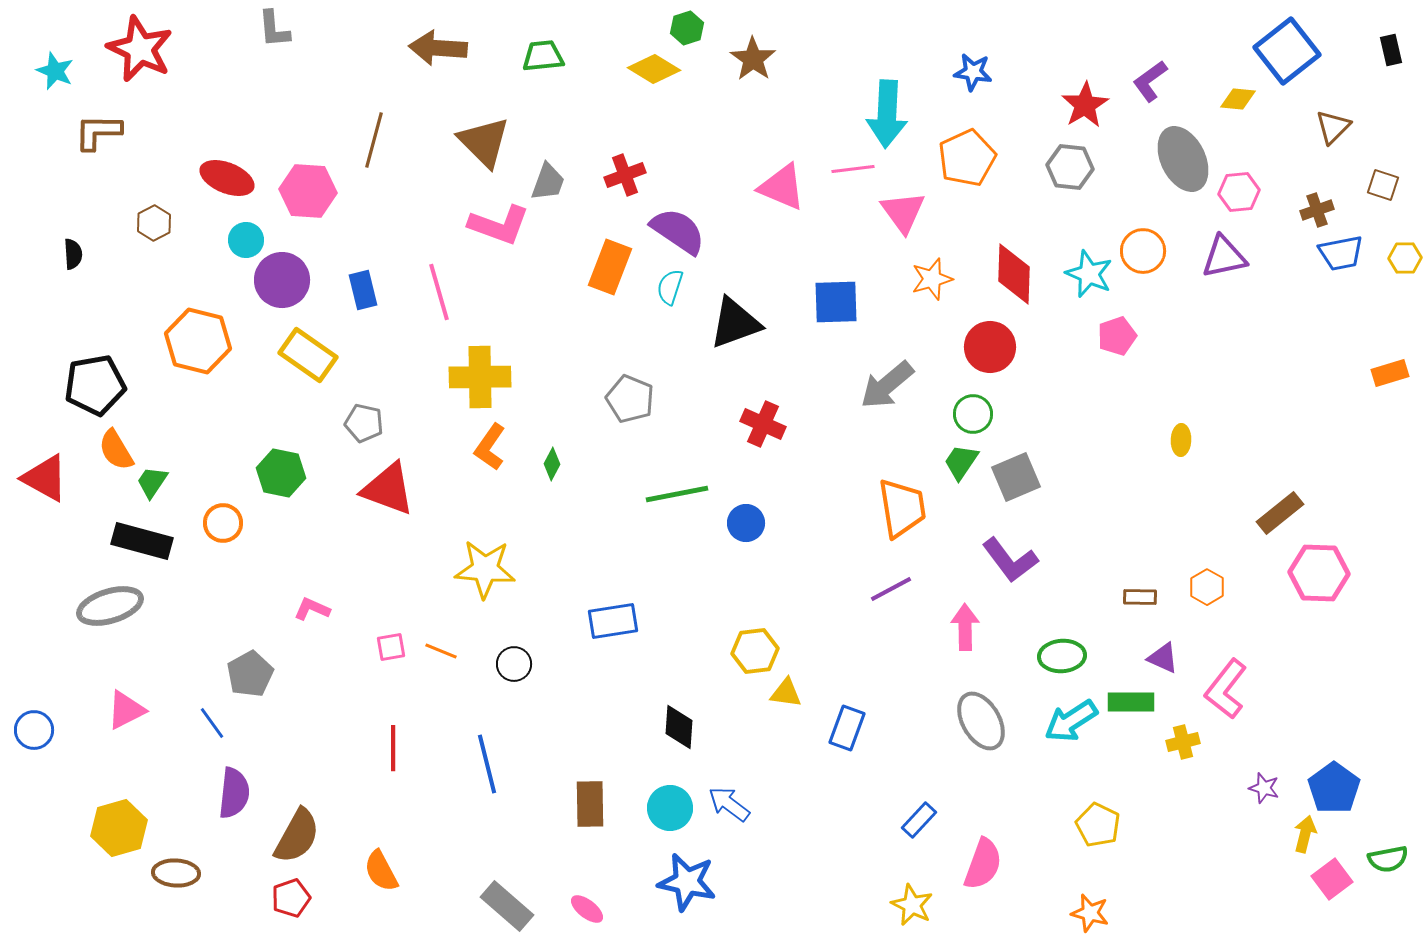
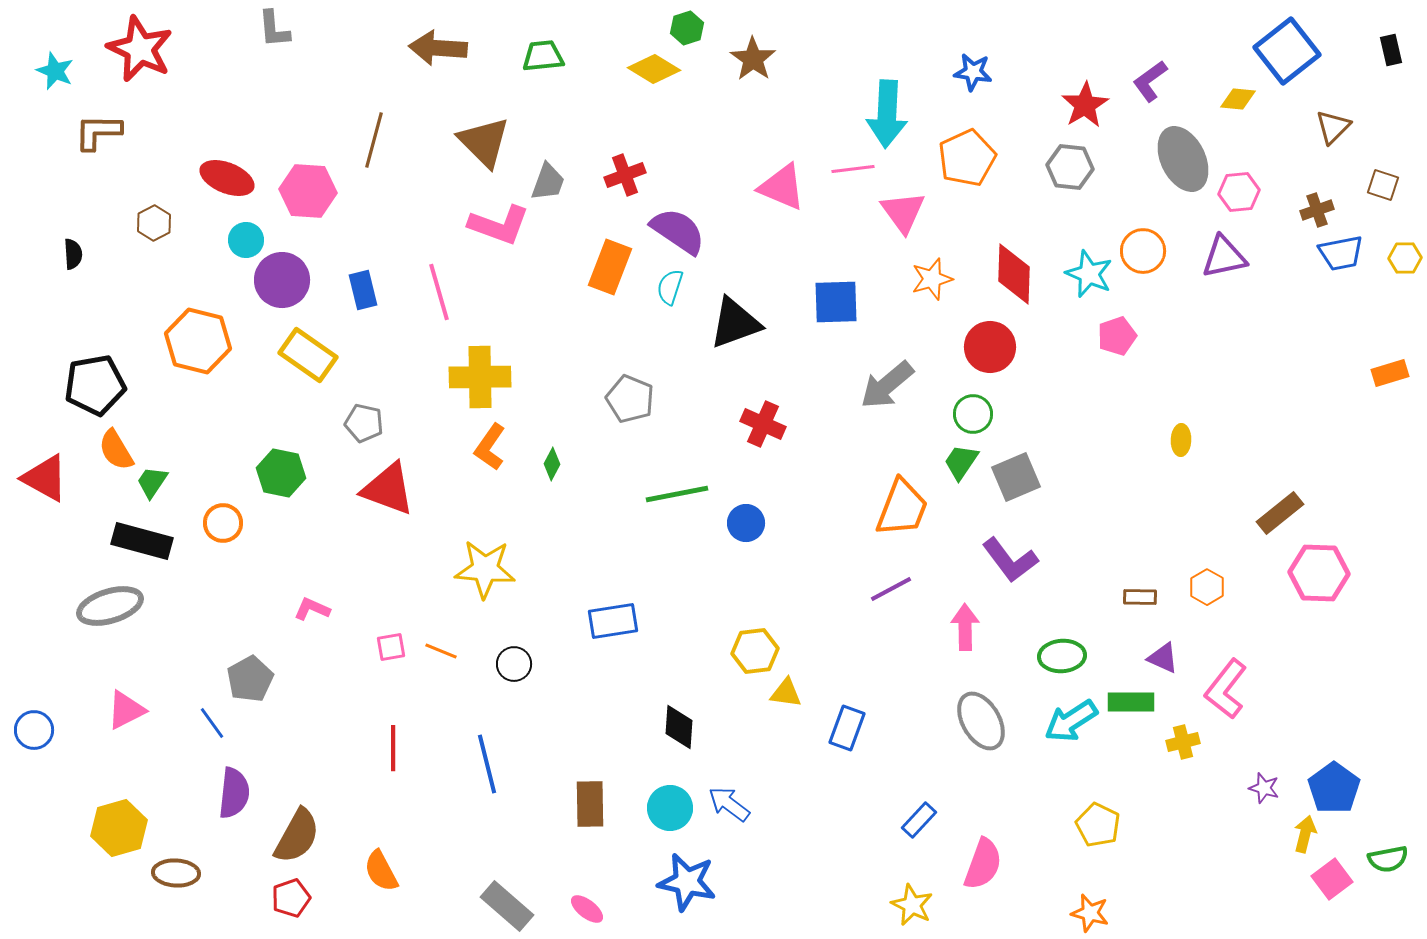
orange trapezoid at (902, 508): rotated 30 degrees clockwise
gray pentagon at (250, 674): moved 5 px down
